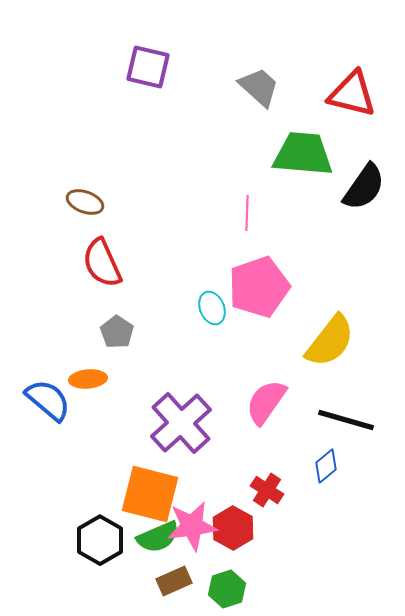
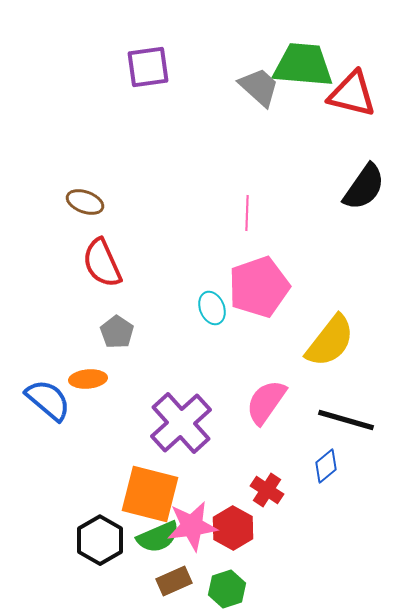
purple square: rotated 21 degrees counterclockwise
green trapezoid: moved 89 px up
